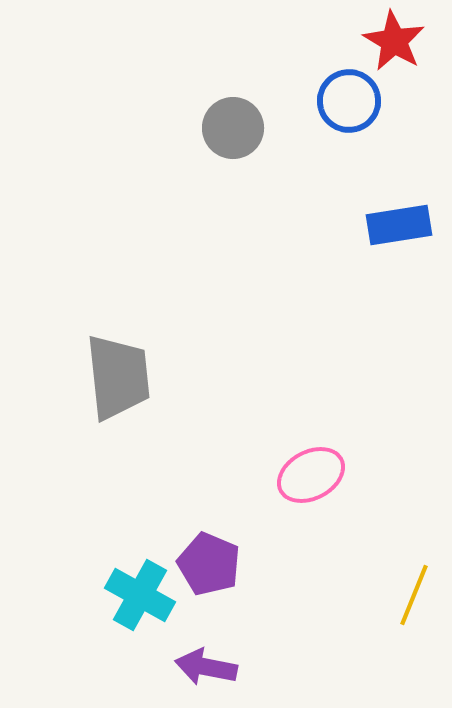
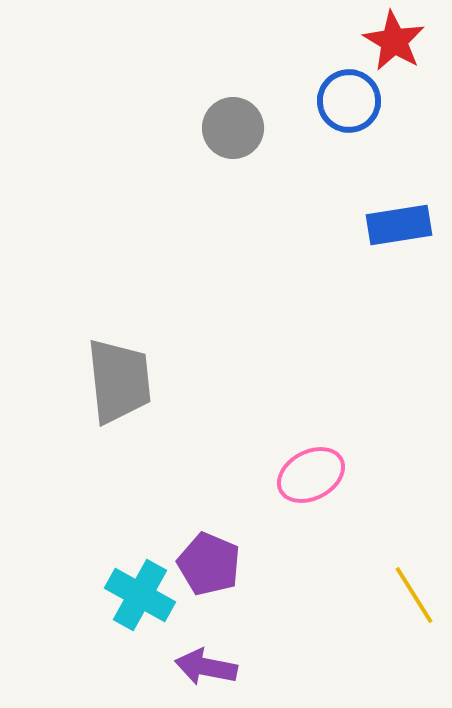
gray trapezoid: moved 1 px right, 4 px down
yellow line: rotated 54 degrees counterclockwise
